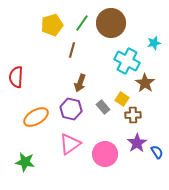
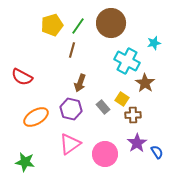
green line: moved 4 px left, 3 px down
red semicircle: moved 6 px right; rotated 65 degrees counterclockwise
